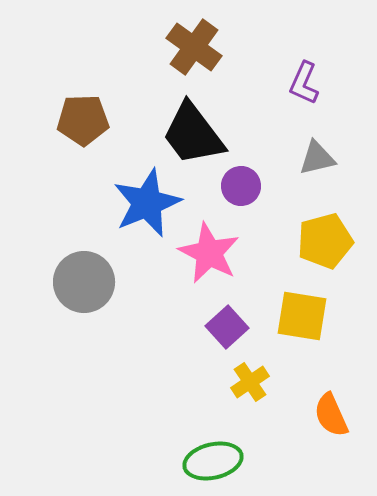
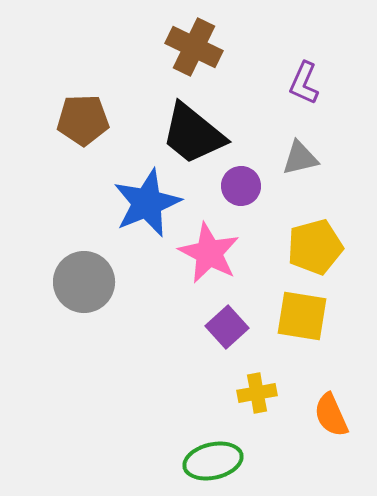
brown cross: rotated 10 degrees counterclockwise
black trapezoid: rotated 14 degrees counterclockwise
gray triangle: moved 17 px left
yellow pentagon: moved 10 px left, 6 px down
yellow cross: moved 7 px right, 11 px down; rotated 24 degrees clockwise
